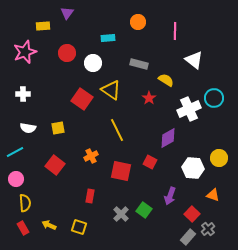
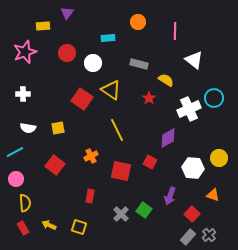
gray cross at (208, 229): moved 1 px right, 6 px down
